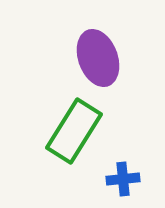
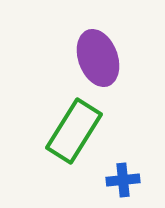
blue cross: moved 1 px down
